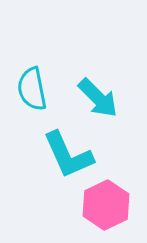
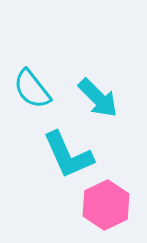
cyan semicircle: rotated 27 degrees counterclockwise
